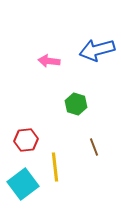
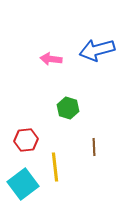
pink arrow: moved 2 px right, 2 px up
green hexagon: moved 8 px left, 4 px down
brown line: rotated 18 degrees clockwise
